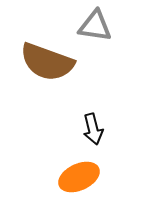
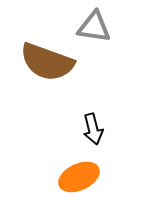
gray triangle: moved 1 px left, 1 px down
